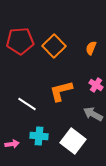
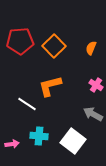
orange L-shape: moved 11 px left, 5 px up
